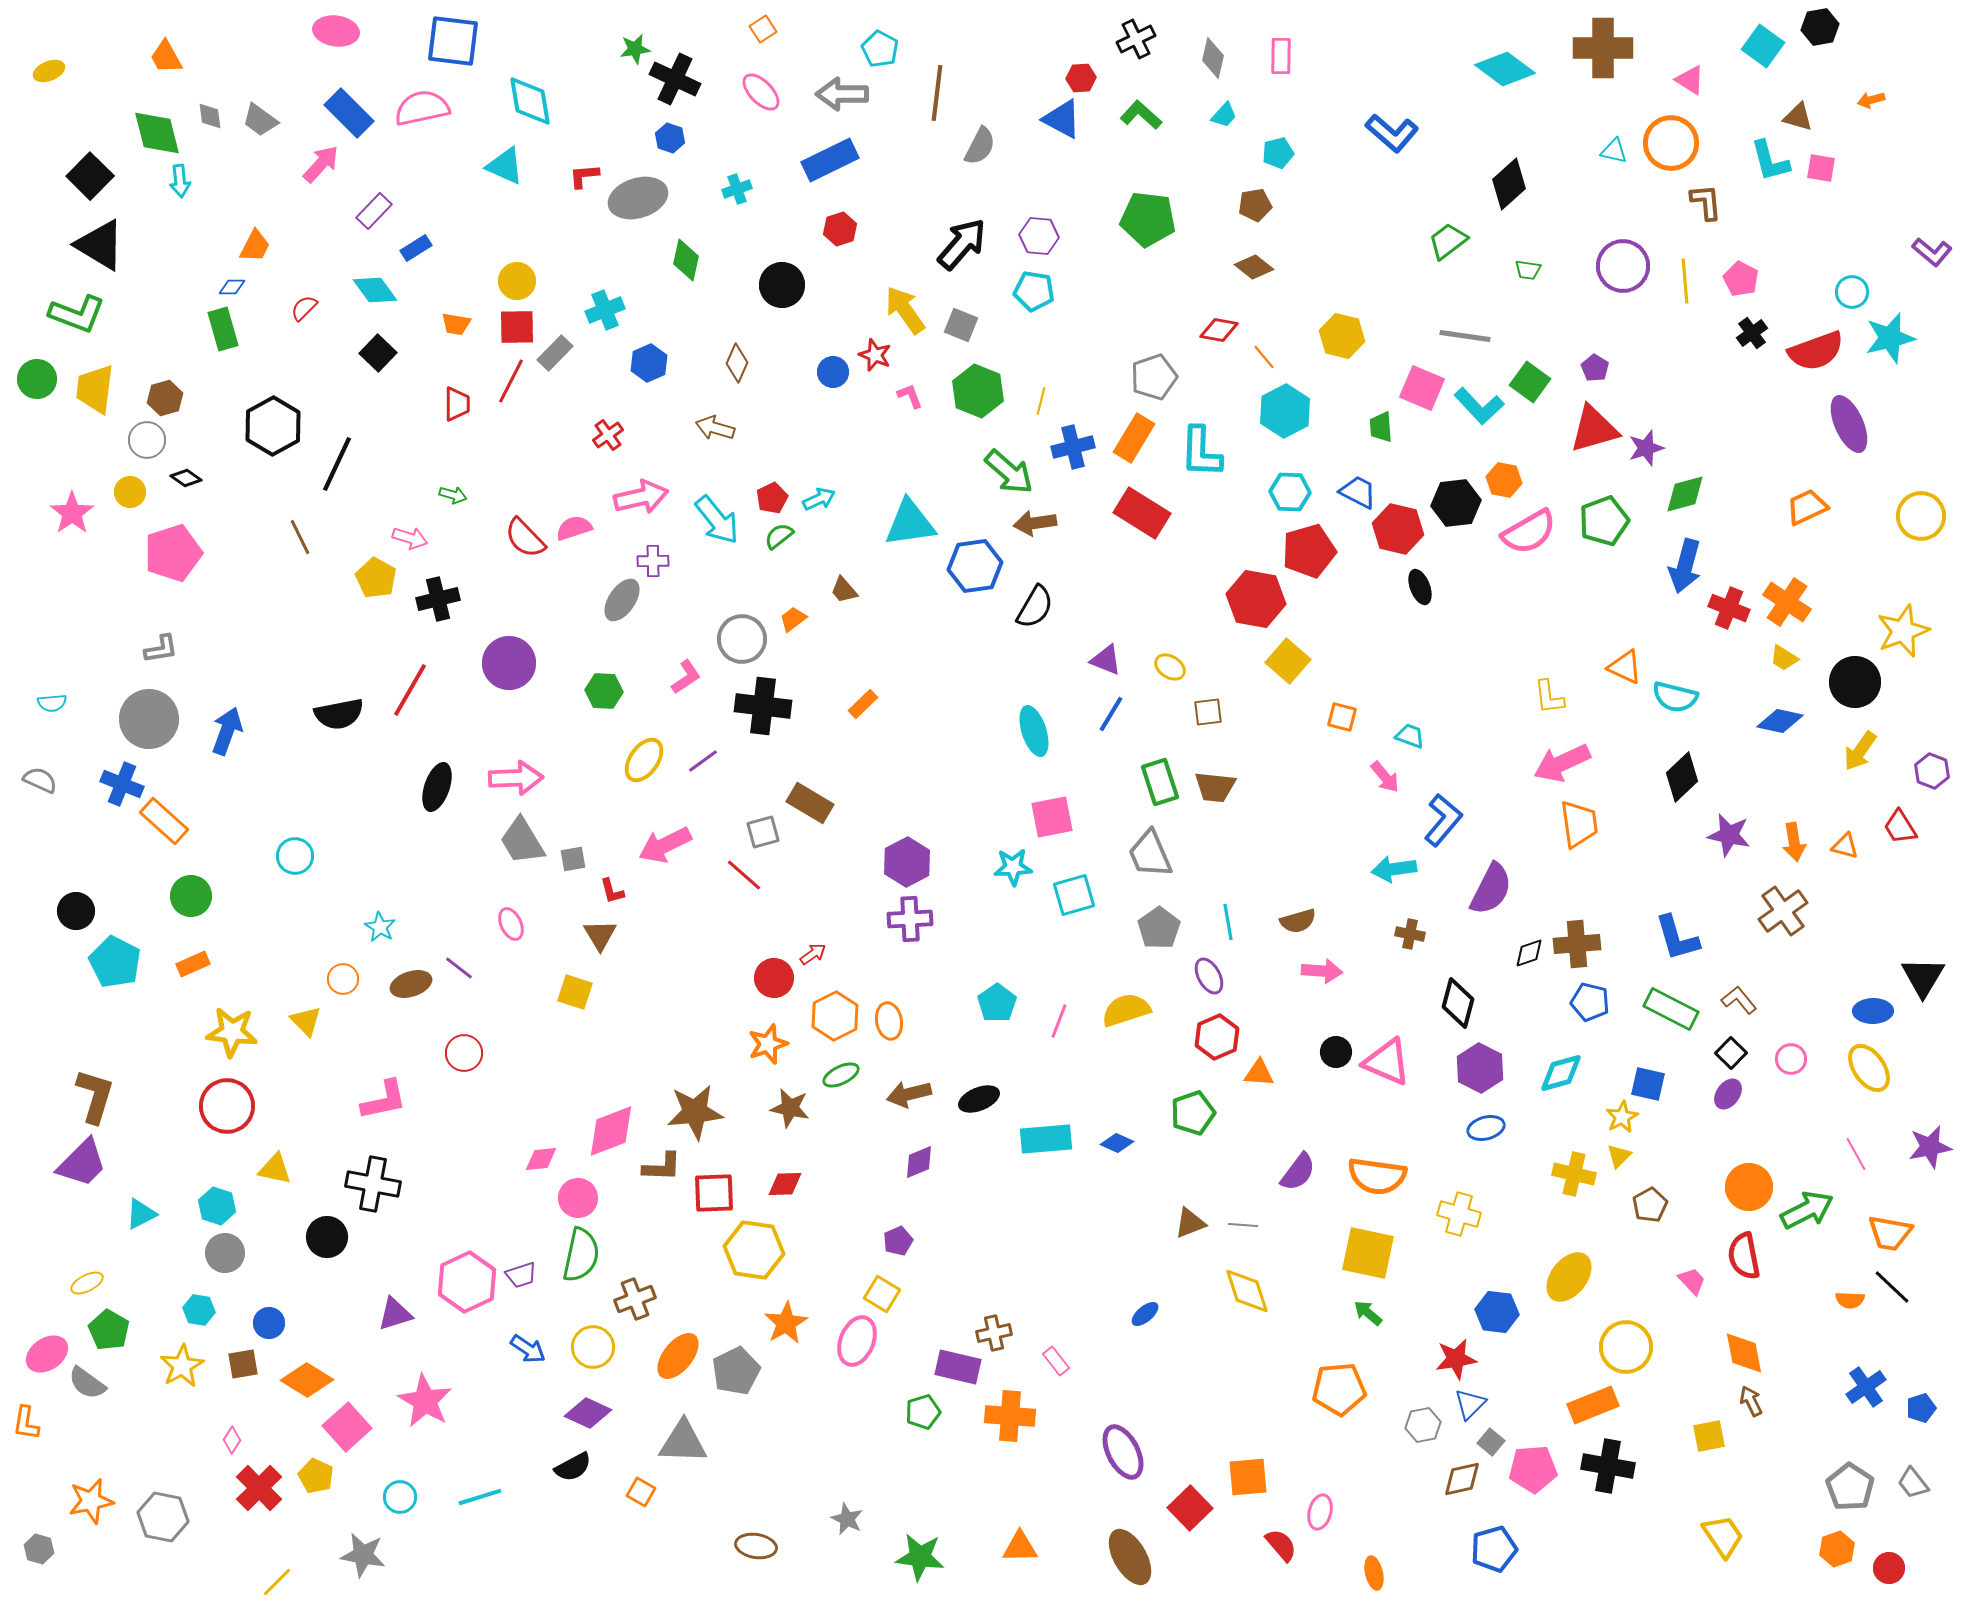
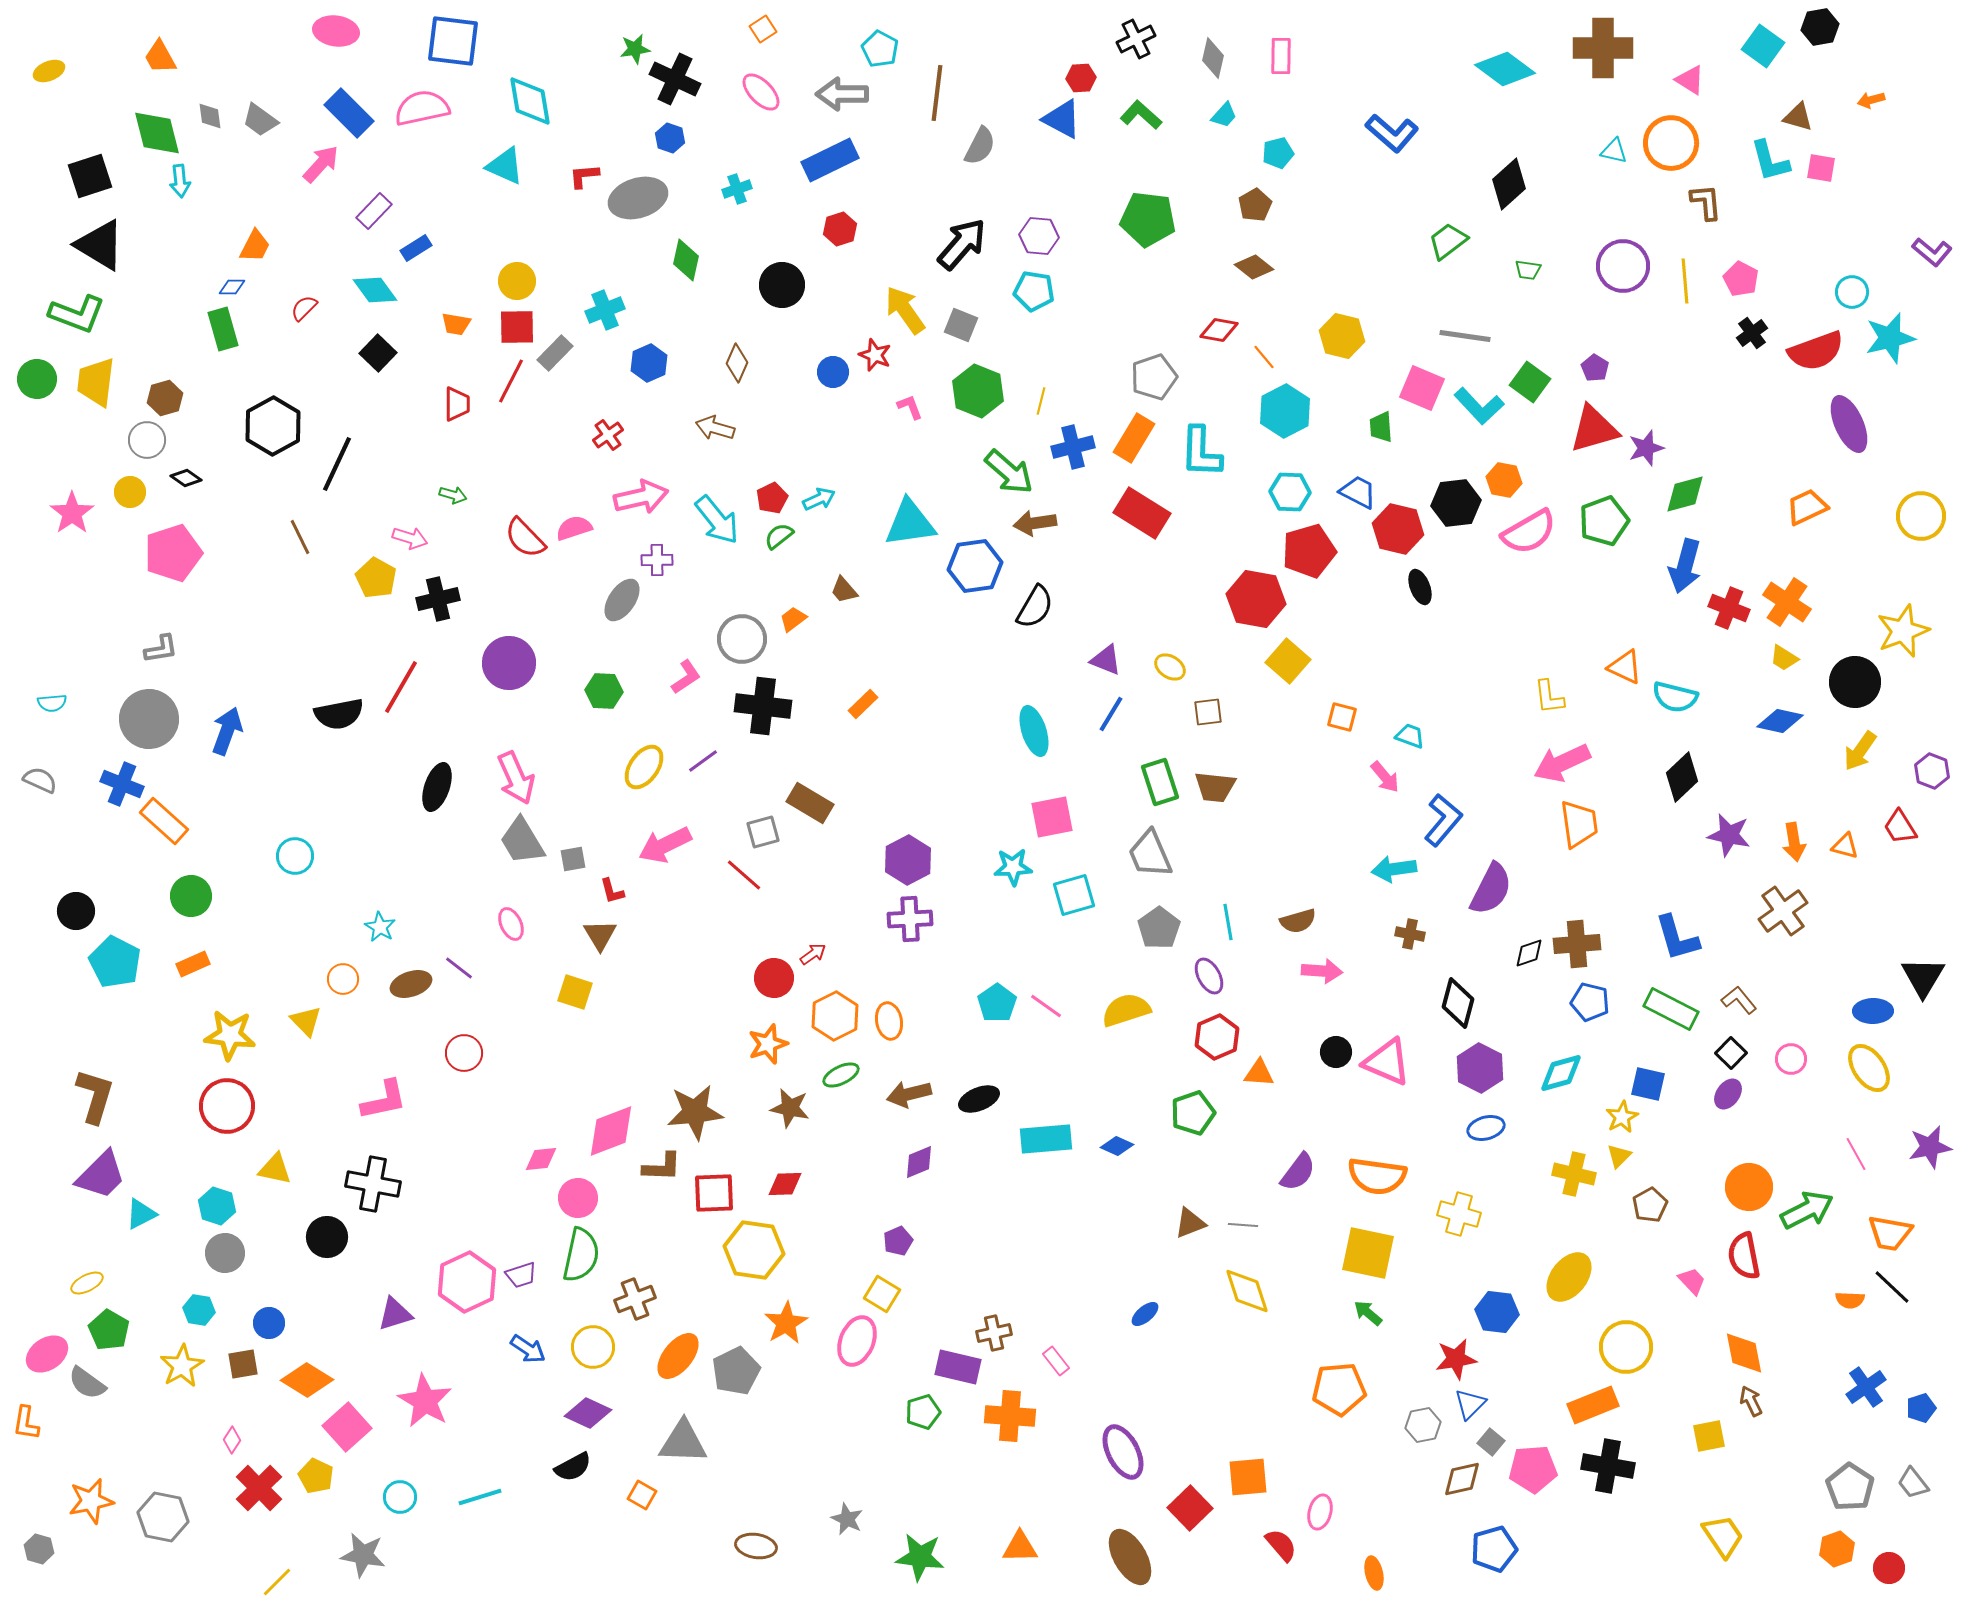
orange trapezoid at (166, 57): moved 6 px left
black square at (90, 176): rotated 27 degrees clockwise
brown pentagon at (1255, 205): rotated 20 degrees counterclockwise
yellow trapezoid at (95, 389): moved 1 px right, 7 px up
pink L-shape at (910, 396): moved 11 px down
purple cross at (653, 561): moved 4 px right, 1 px up
red line at (410, 690): moved 9 px left, 3 px up
yellow ellipse at (644, 760): moved 7 px down
pink arrow at (516, 778): rotated 68 degrees clockwise
purple hexagon at (907, 862): moved 1 px right, 2 px up
pink line at (1059, 1021): moved 13 px left, 15 px up; rotated 76 degrees counterclockwise
yellow star at (232, 1032): moved 2 px left, 3 px down
blue diamond at (1117, 1143): moved 3 px down
purple trapezoid at (82, 1163): moved 19 px right, 12 px down
orange square at (641, 1492): moved 1 px right, 3 px down
